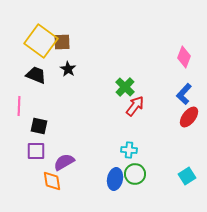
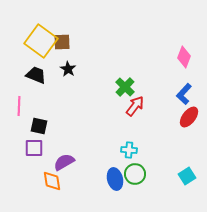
purple square: moved 2 px left, 3 px up
blue ellipse: rotated 25 degrees counterclockwise
